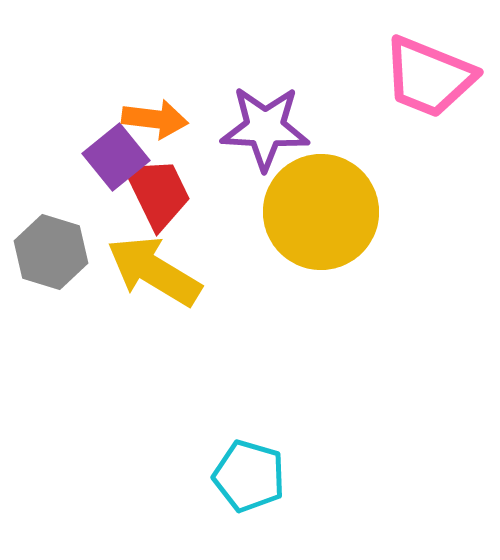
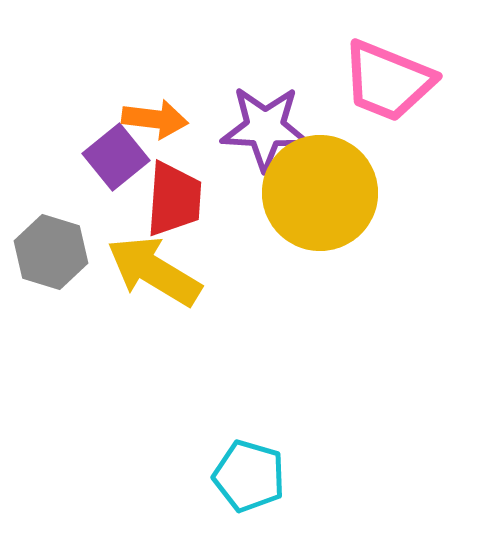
pink trapezoid: moved 41 px left, 4 px down
red trapezoid: moved 16 px right, 6 px down; rotated 30 degrees clockwise
yellow circle: moved 1 px left, 19 px up
